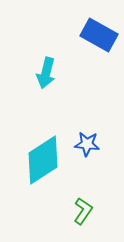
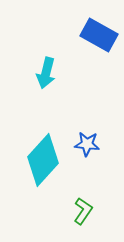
cyan diamond: rotated 15 degrees counterclockwise
